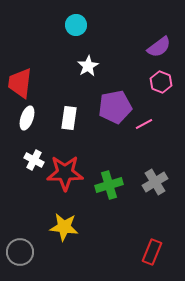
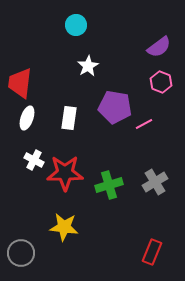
purple pentagon: rotated 20 degrees clockwise
gray circle: moved 1 px right, 1 px down
